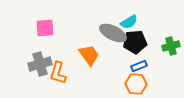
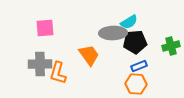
gray ellipse: rotated 28 degrees counterclockwise
gray cross: rotated 15 degrees clockwise
